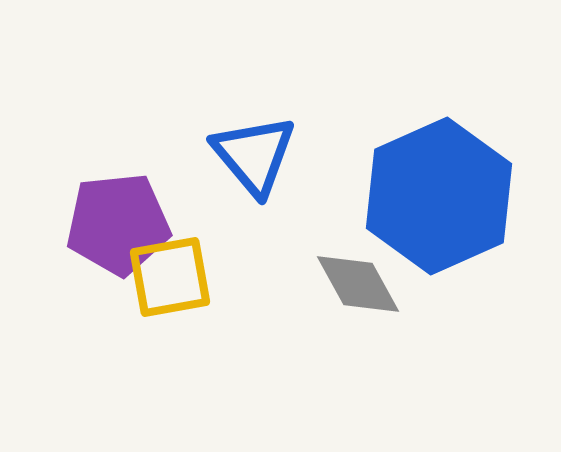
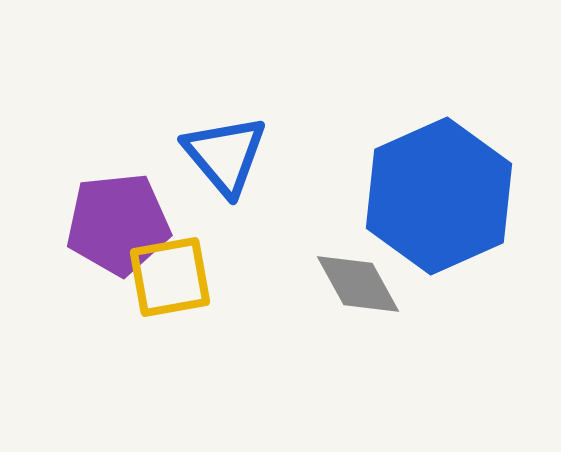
blue triangle: moved 29 px left
